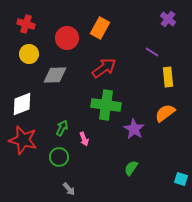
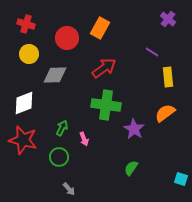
white diamond: moved 2 px right, 1 px up
